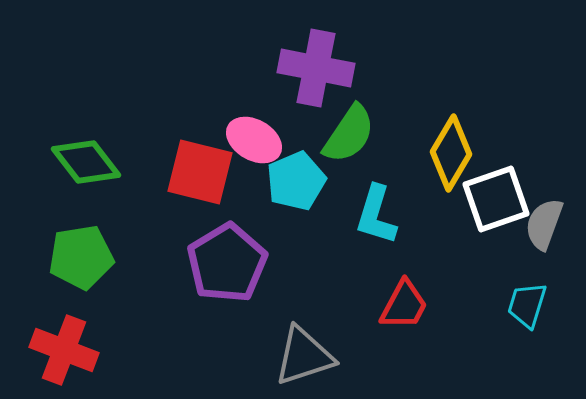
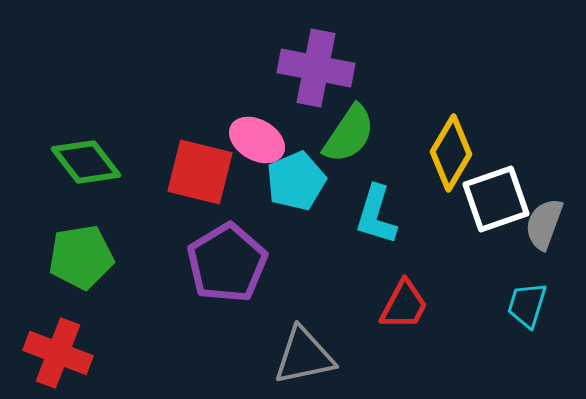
pink ellipse: moved 3 px right
red cross: moved 6 px left, 3 px down
gray triangle: rotated 6 degrees clockwise
